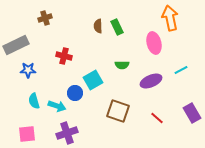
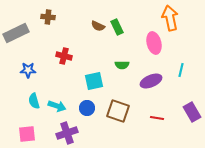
brown cross: moved 3 px right, 1 px up; rotated 24 degrees clockwise
brown semicircle: rotated 64 degrees counterclockwise
gray rectangle: moved 12 px up
cyan line: rotated 48 degrees counterclockwise
cyan square: moved 1 px right, 1 px down; rotated 18 degrees clockwise
blue circle: moved 12 px right, 15 px down
purple rectangle: moved 1 px up
red line: rotated 32 degrees counterclockwise
